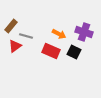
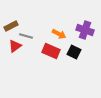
brown rectangle: rotated 24 degrees clockwise
purple cross: moved 1 px right, 2 px up
